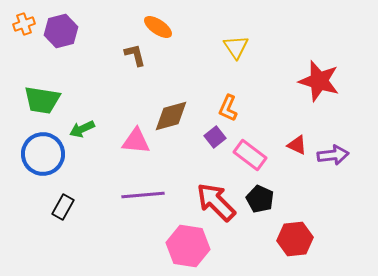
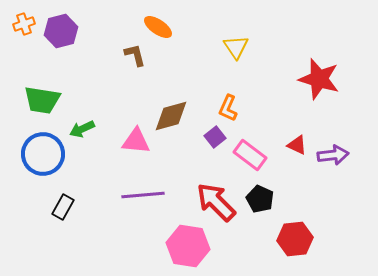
red star: moved 2 px up
